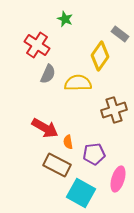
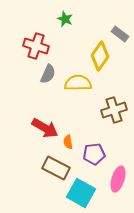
red cross: moved 1 px left, 1 px down; rotated 15 degrees counterclockwise
brown rectangle: moved 1 px left, 3 px down
